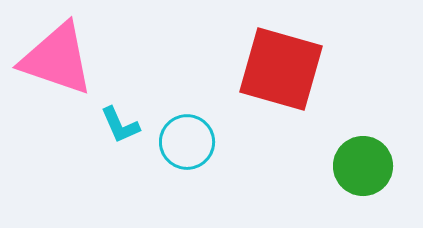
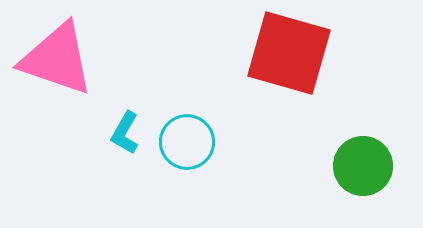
red square: moved 8 px right, 16 px up
cyan L-shape: moved 5 px right, 8 px down; rotated 54 degrees clockwise
